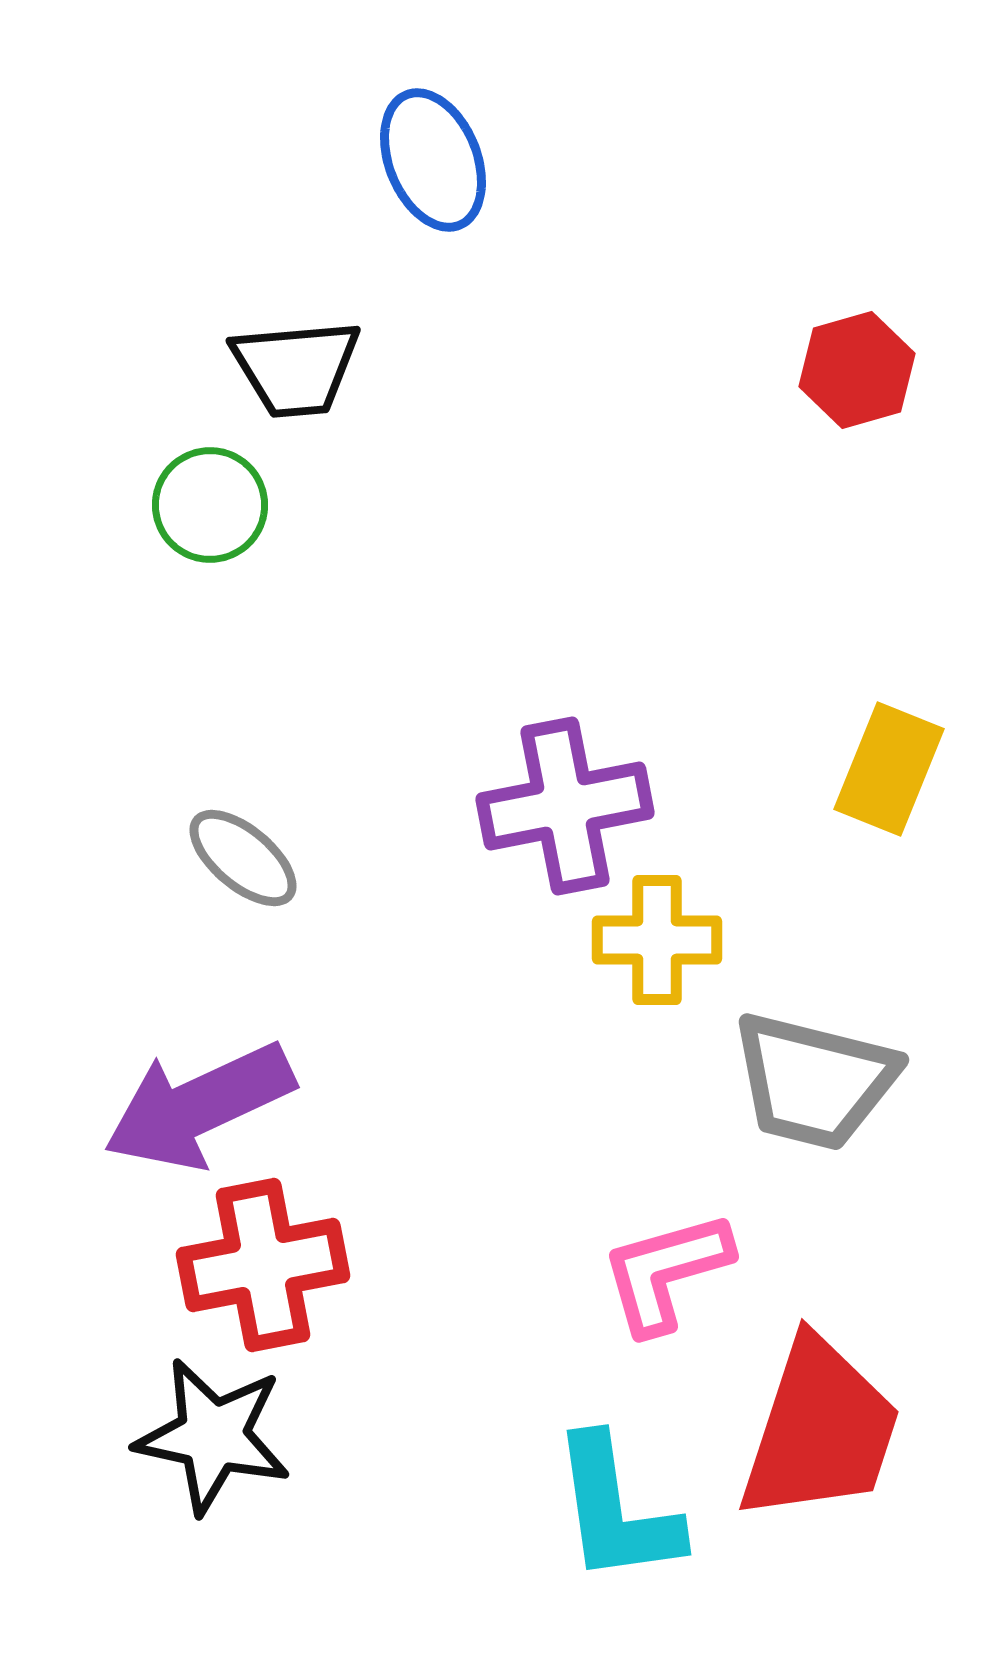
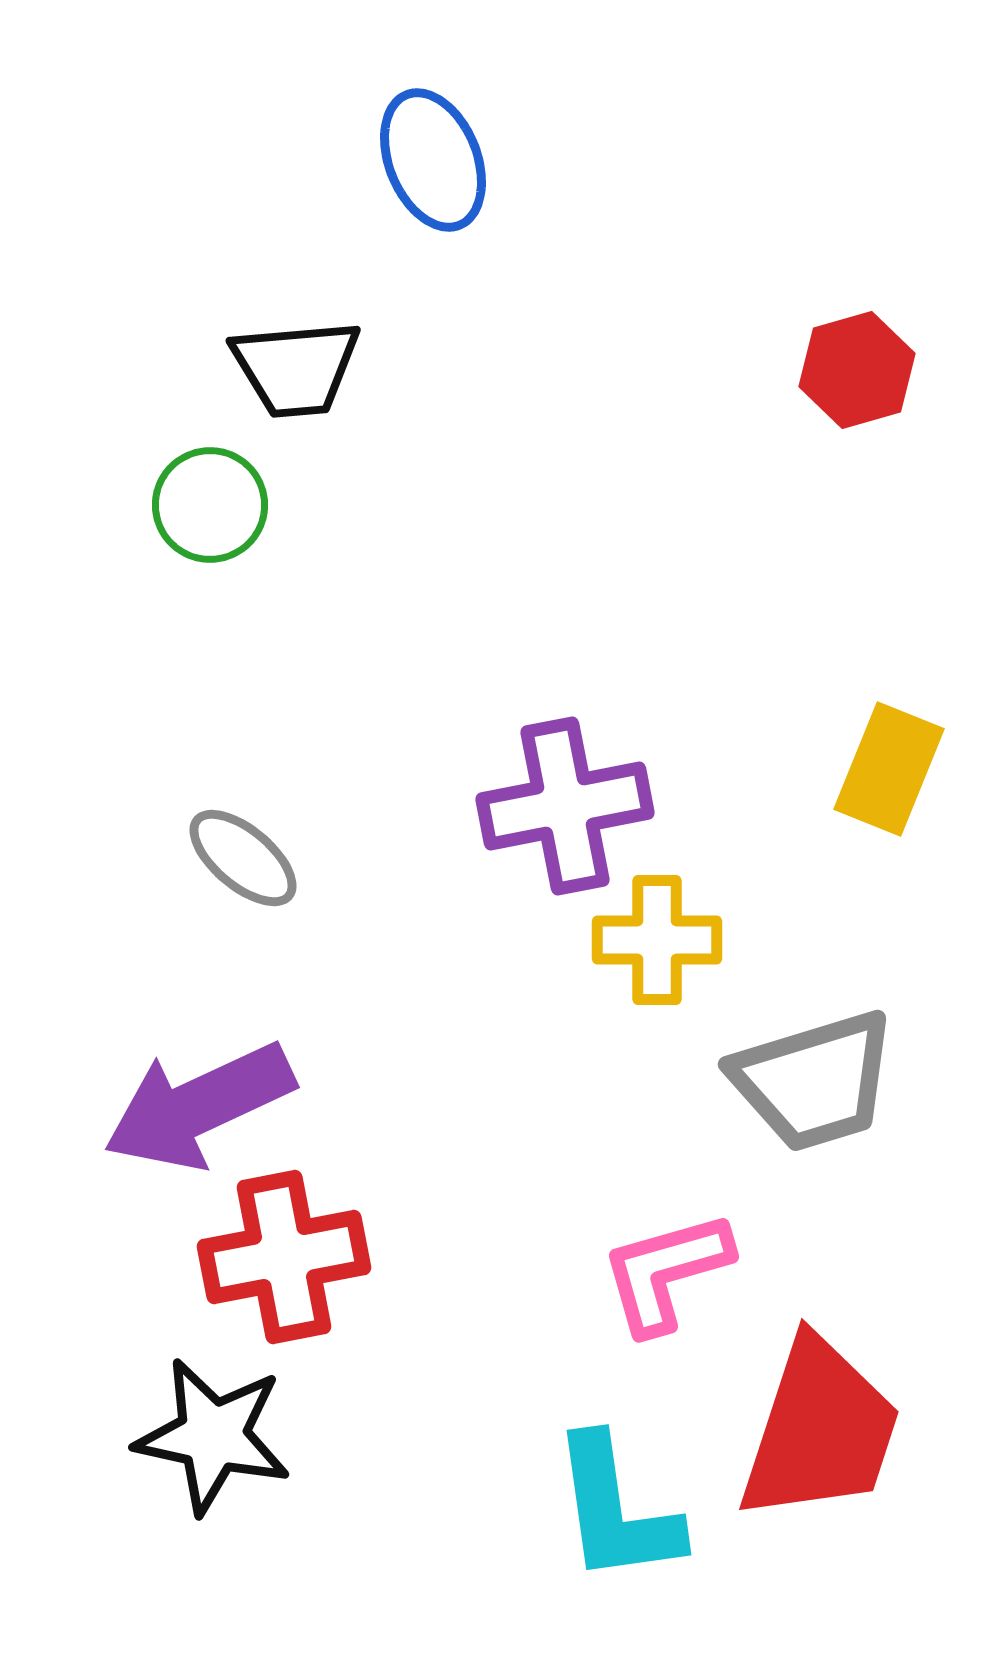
gray trapezoid: rotated 31 degrees counterclockwise
red cross: moved 21 px right, 8 px up
